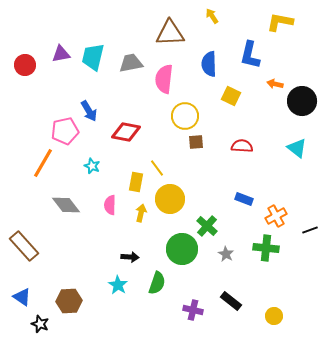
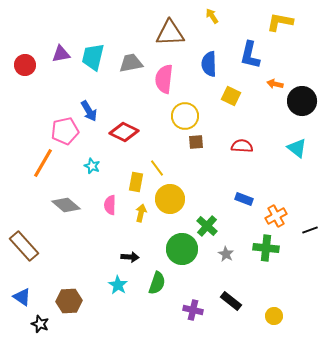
red diamond at (126, 132): moved 2 px left; rotated 16 degrees clockwise
gray diamond at (66, 205): rotated 12 degrees counterclockwise
